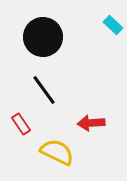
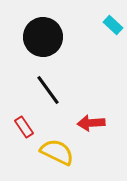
black line: moved 4 px right
red rectangle: moved 3 px right, 3 px down
